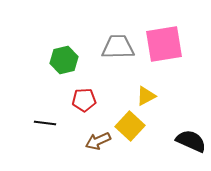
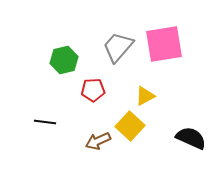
gray trapezoid: rotated 48 degrees counterclockwise
yellow triangle: moved 1 px left
red pentagon: moved 9 px right, 10 px up
black line: moved 1 px up
black semicircle: moved 3 px up
